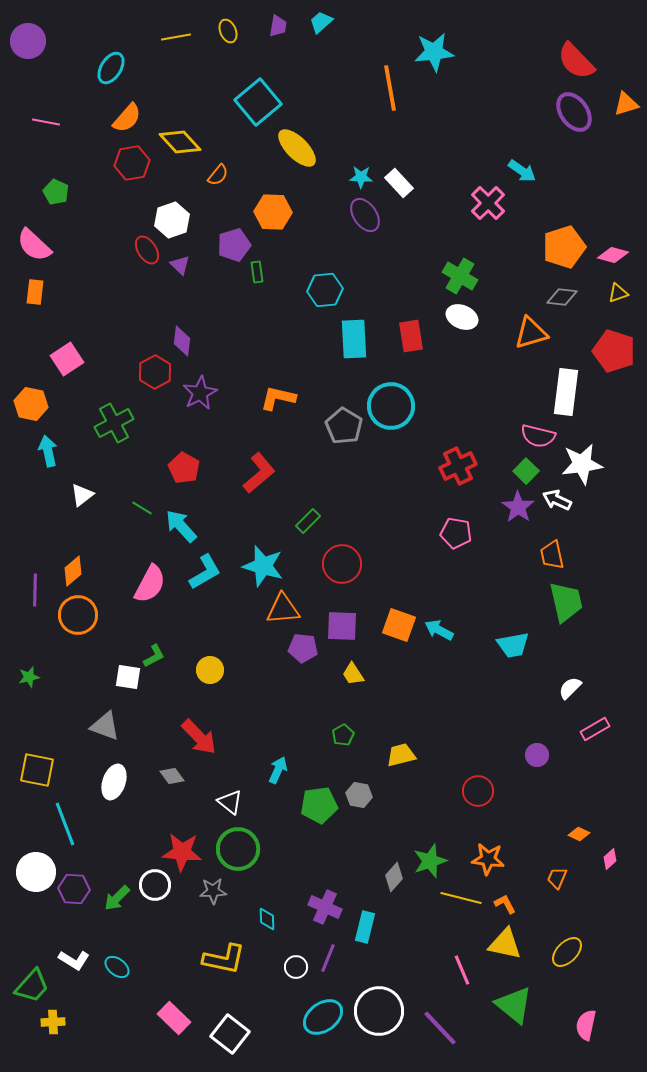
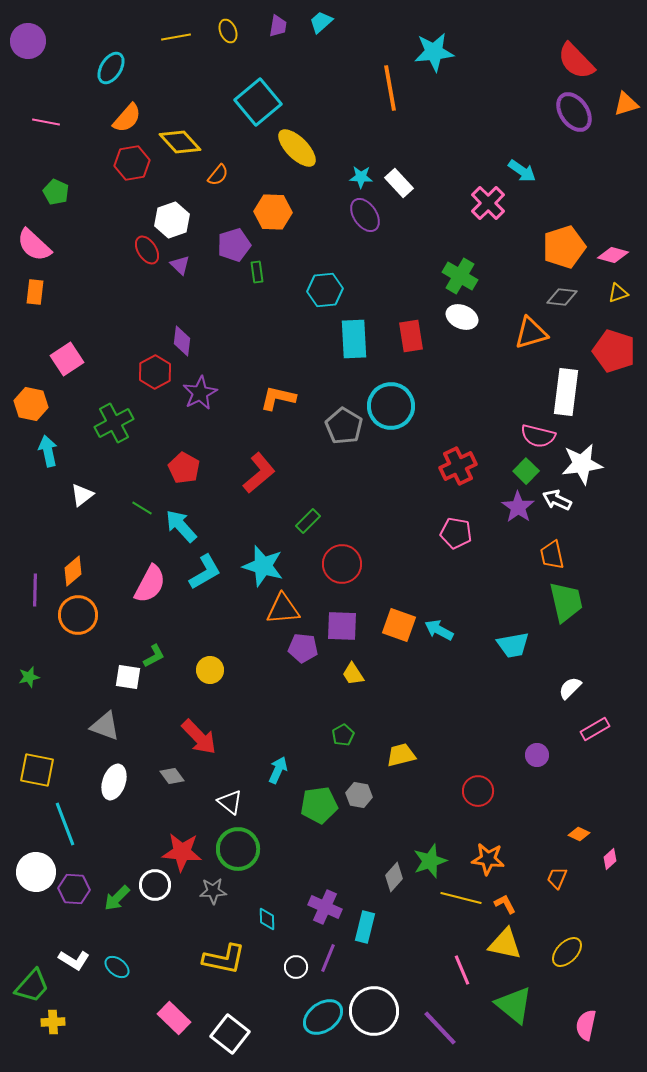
white circle at (379, 1011): moved 5 px left
